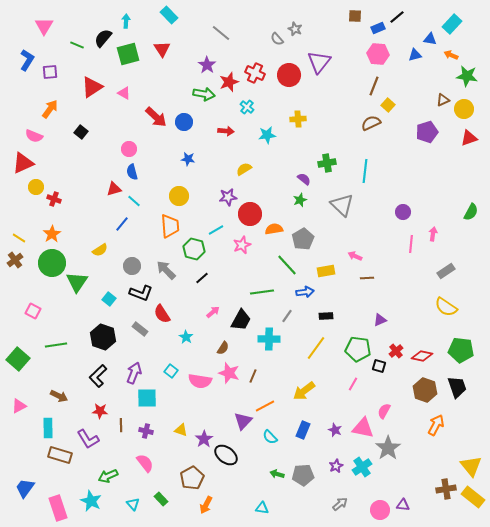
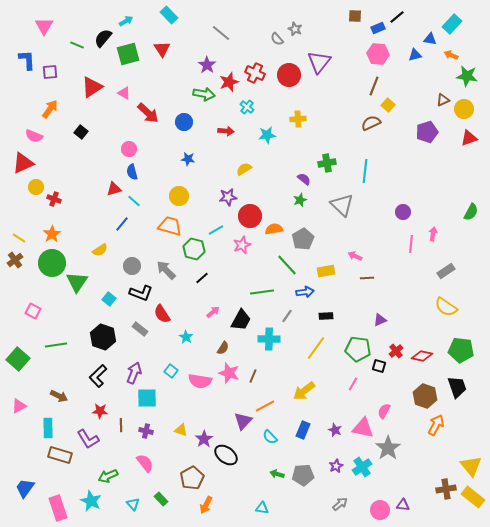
cyan arrow at (126, 21): rotated 56 degrees clockwise
blue L-shape at (27, 60): rotated 35 degrees counterclockwise
red arrow at (156, 117): moved 8 px left, 4 px up
red circle at (250, 214): moved 2 px down
orange trapezoid at (170, 226): rotated 70 degrees counterclockwise
brown hexagon at (425, 390): moved 6 px down
